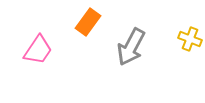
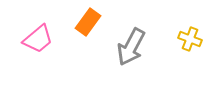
pink trapezoid: moved 11 px up; rotated 16 degrees clockwise
